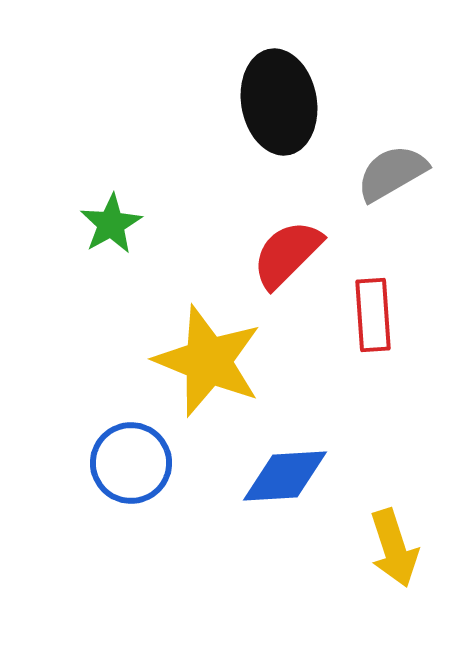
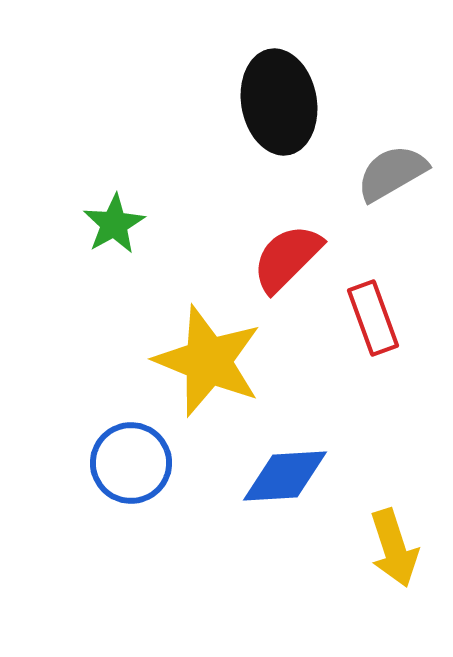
green star: moved 3 px right
red semicircle: moved 4 px down
red rectangle: moved 3 px down; rotated 16 degrees counterclockwise
